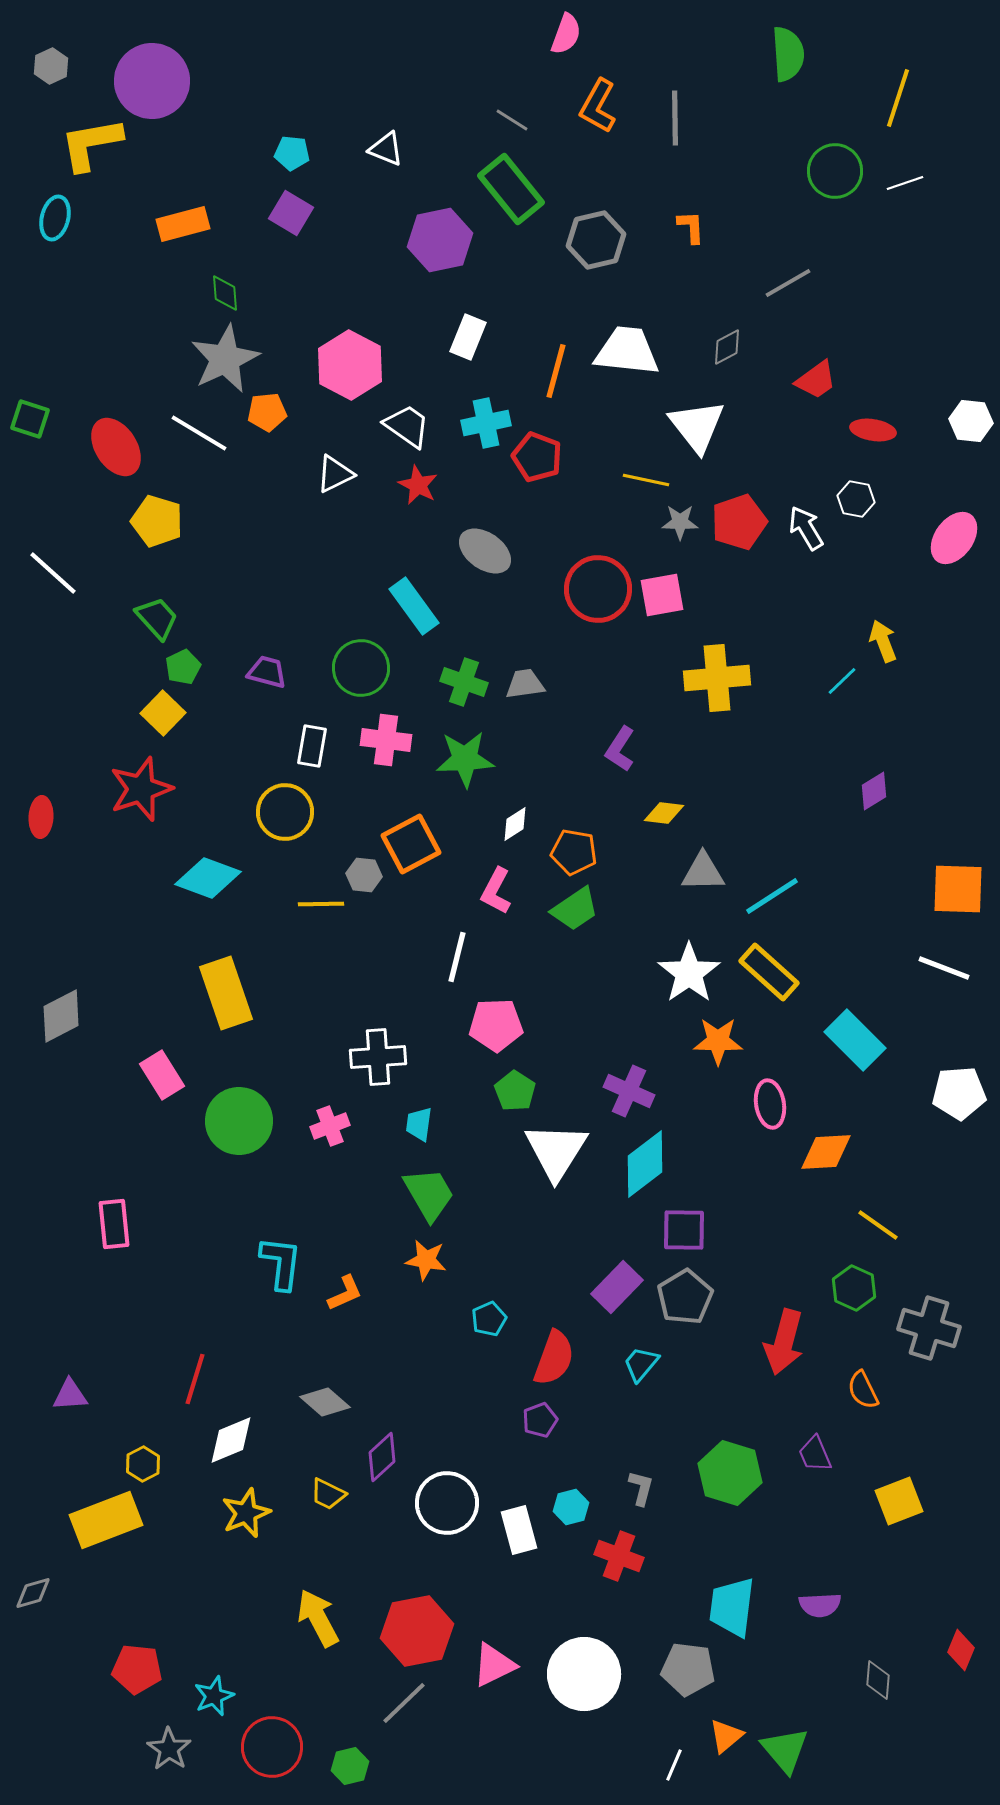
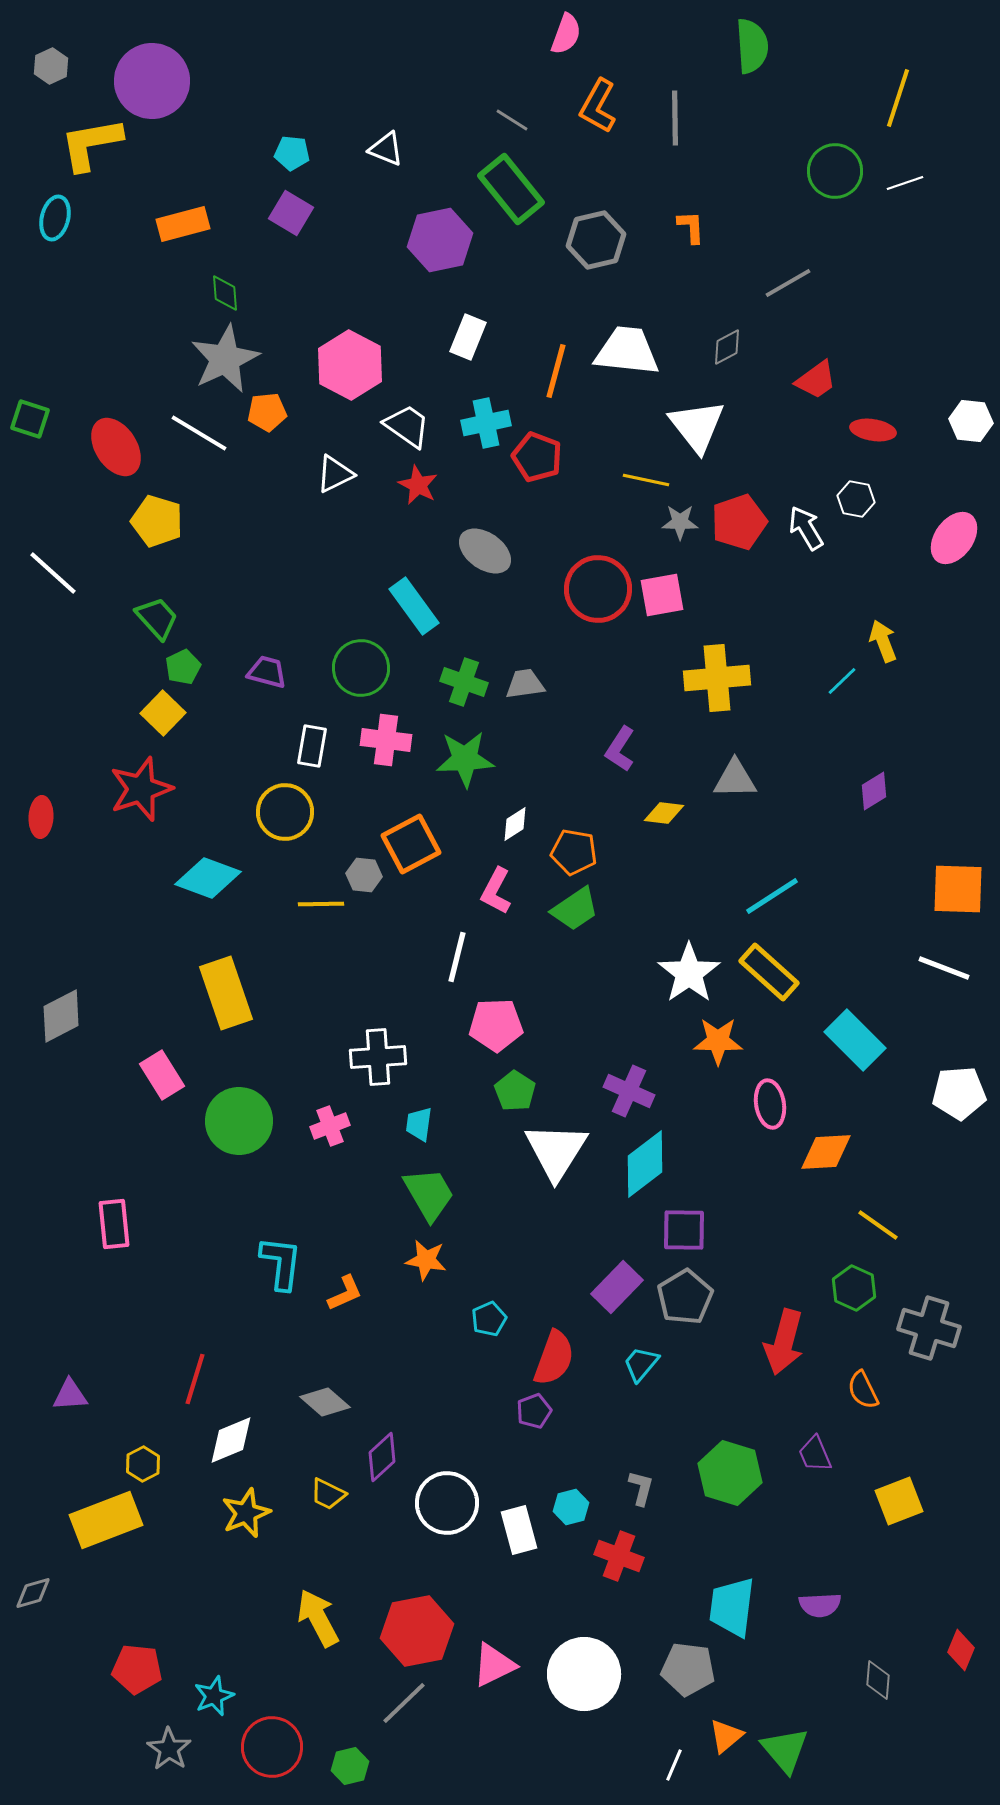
green semicircle at (788, 54): moved 36 px left, 8 px up
gray triangle at (703, 872): moved 32 px right, 93 px up
purple pentagon at (540, 1420): moved 6 px left, 9 px up
